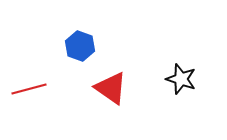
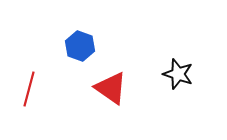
black star: moved 3 px left, 5 px up
red line: rotated 60 degrees counterclockwise
